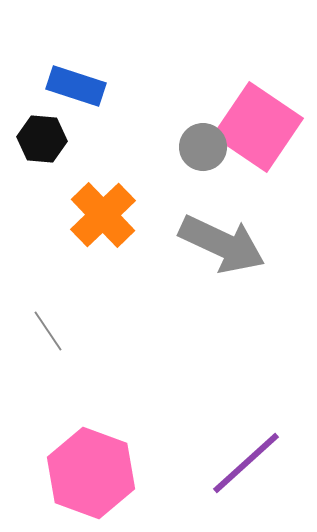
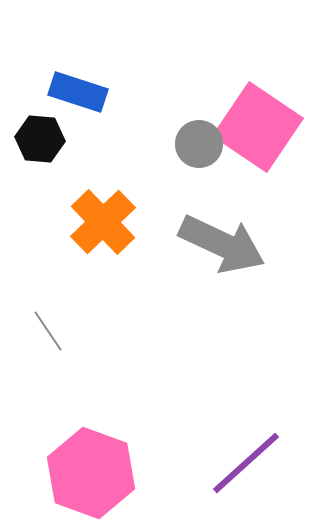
blue rectangle: moved 2 px right, 6 px down
black hexagon: moved 2 px left
gray circle: moved 4 px left, 3 px up
orange cross: moved 7 px down
